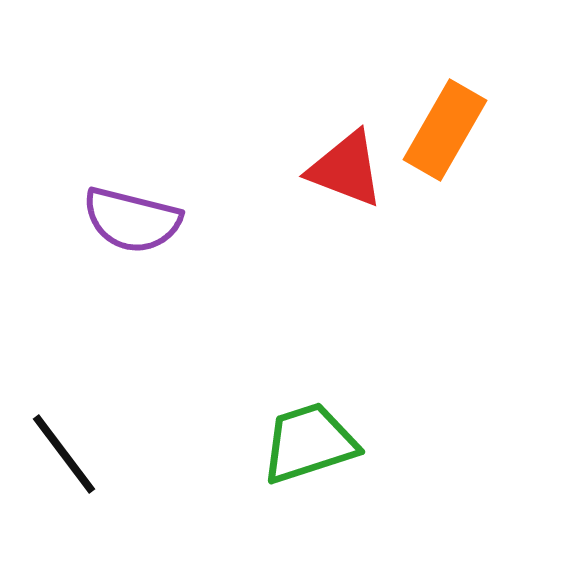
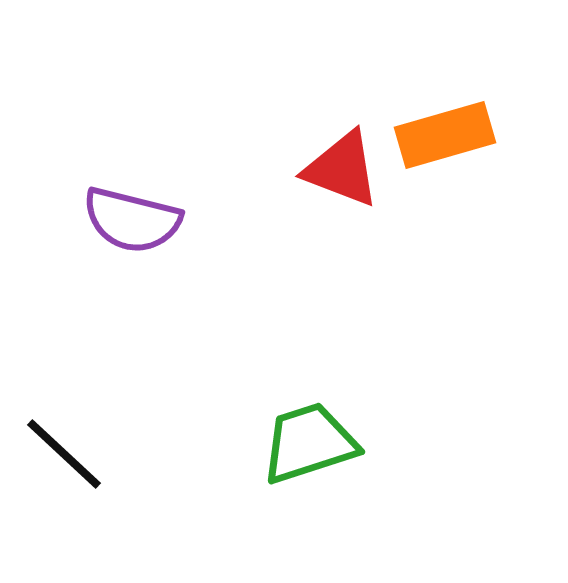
orange rectangle: moved 5 px down; rotated 44 degrees clockwise
red triangle: moved 4 px left
black line: rotated 10 degrees counterclockwise
